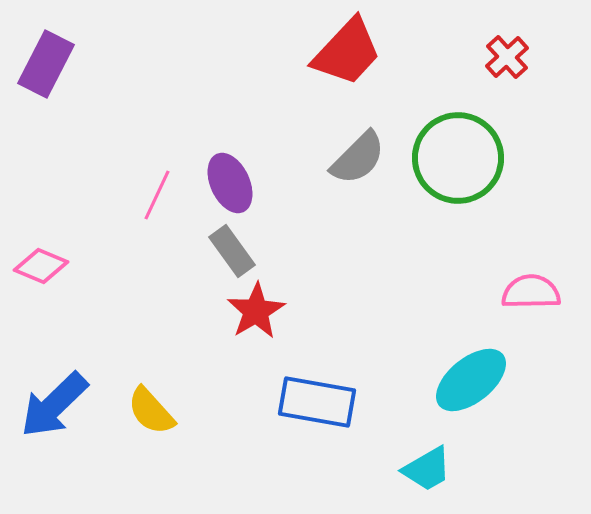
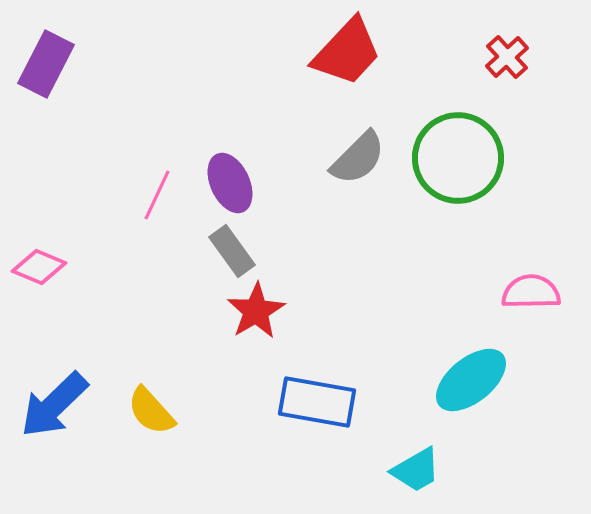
pink diamond: moved 2 px left, 1 px down
cyan trapezoid: moved 11 px left, 1 px down
